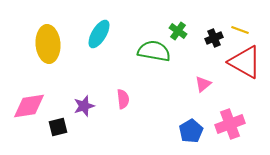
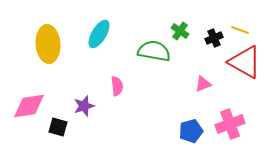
green cross: moved 2 px right
pink triangle: rotated 18 degrees clockwise
pink semicircle: moved 6 px left, 13 px up
black square: rotated 30 degrees clockwise
blue pentagon: rotated 15 degrees clockwise
